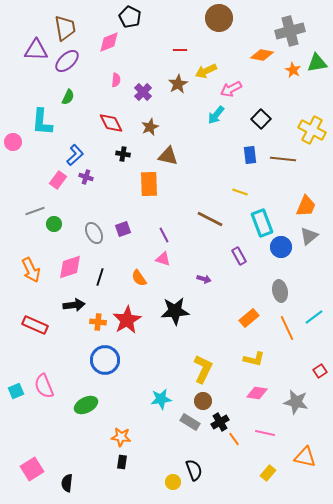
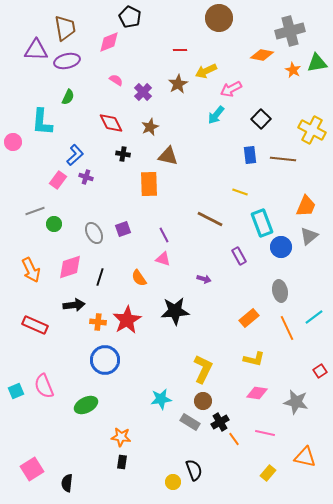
purple ellipse at (67, 61): rotated 30 degrees clockwise
pink semicircle at (116, 80): rotated 64 degrees counterclockwise
